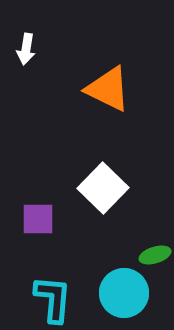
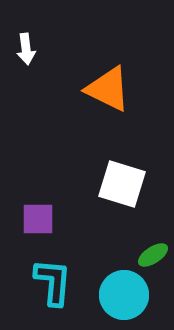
white arrow: rotated 16 degrees counterclockwise
white square: moved 19 px right, 4 px up; rotated 27 degrees counterclockwise
green ellipse: moved 2 px left; rotated 16 degrees counterclockwise
cyan circle: moved 2 px down
cyan L-shape: moved 17 px up
